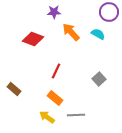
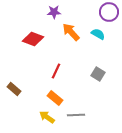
gray square: moved 1 px left, 5 px up; rotated 16 degrees counterclockwise
